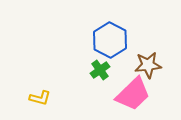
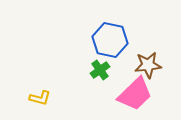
blue hexagon: rotated 16 degrees counterclockwise
pink trapezoid: moved 2 px right
